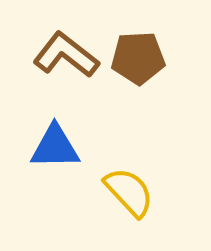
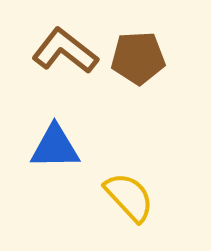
brown L-shape: moved 1 px left, 4 px up
yellow semicircle: moved 5 px down
